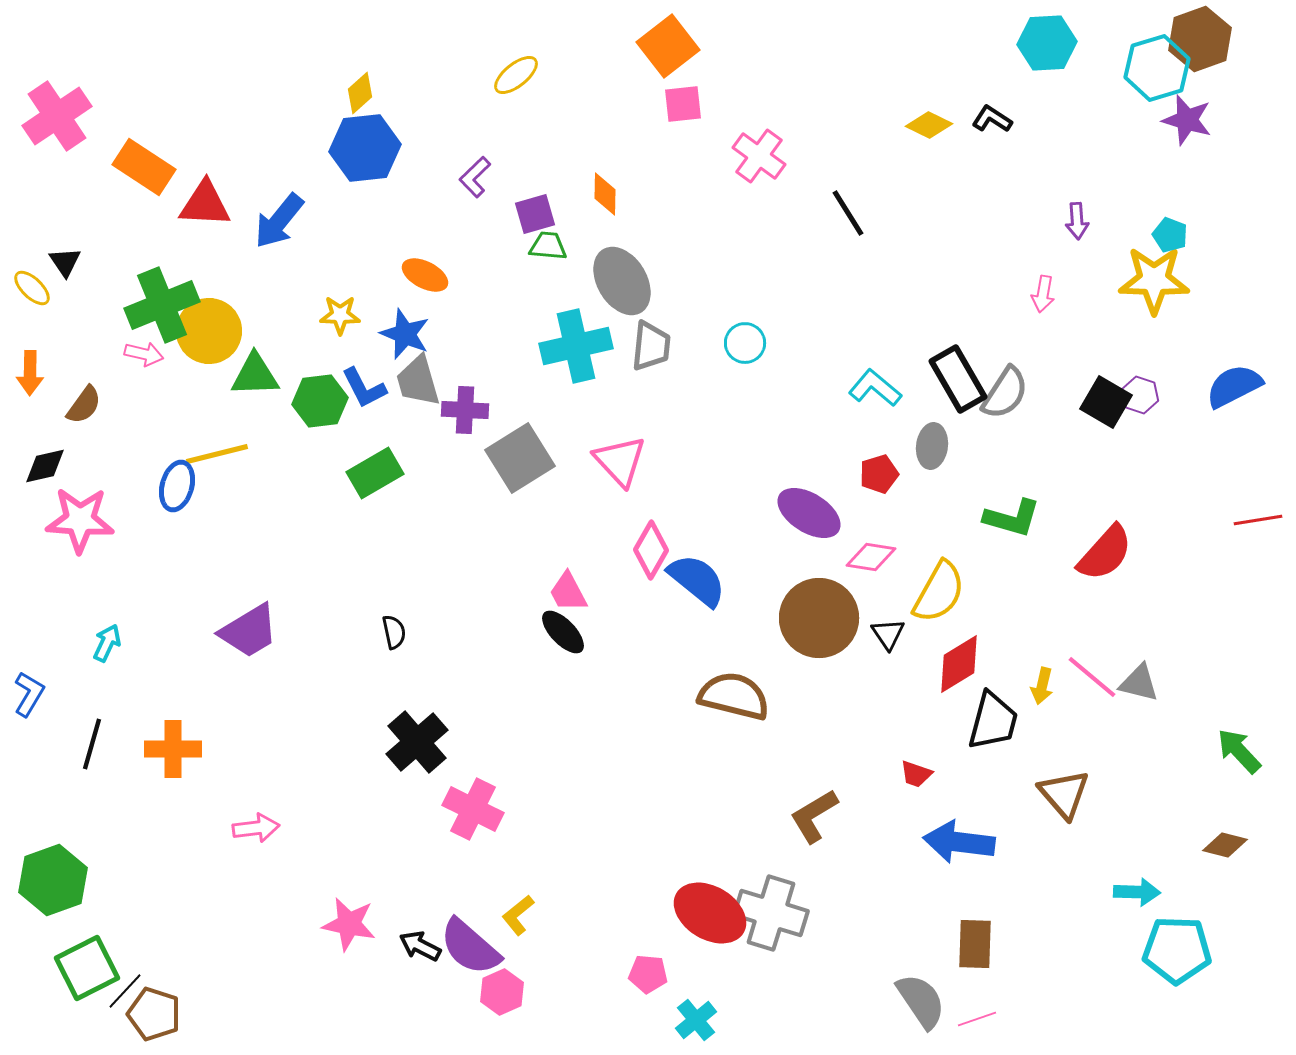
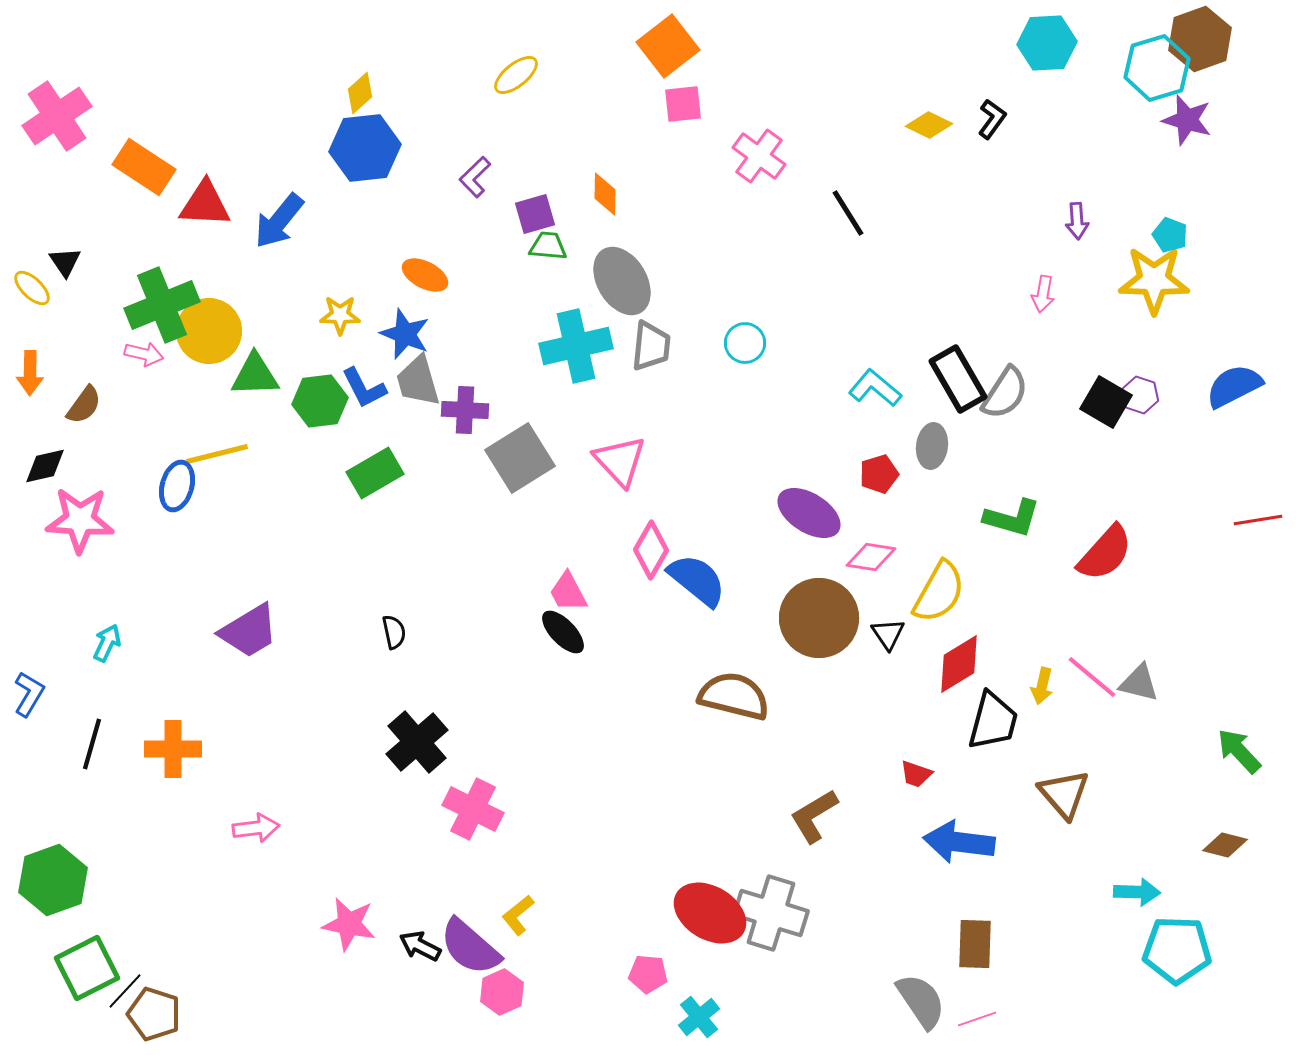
black L-shape at (992, 119): rotated 93 degrees clockwise
cyan cross at (696, 1020): moved 3 px right, 3 px up
